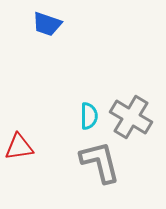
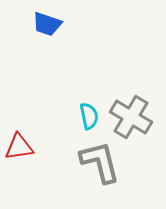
cyan semicircle: rotated 12 degrees counterclockwise
